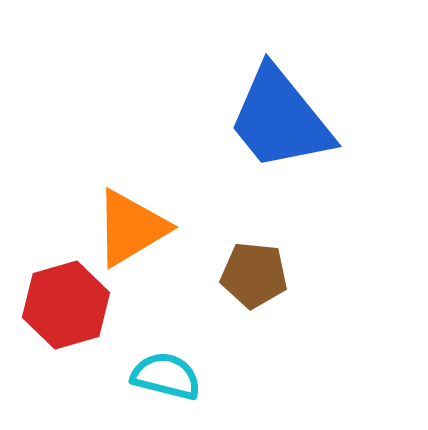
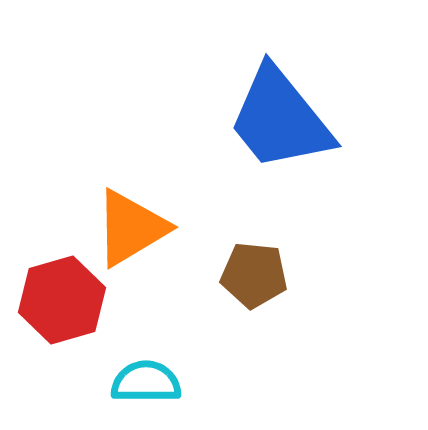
red hexagon: moved 4 px left, 5 px up
cyan semicircle: moved 20 px left, 6 px down; rotated 14 degrees counterclockwise
